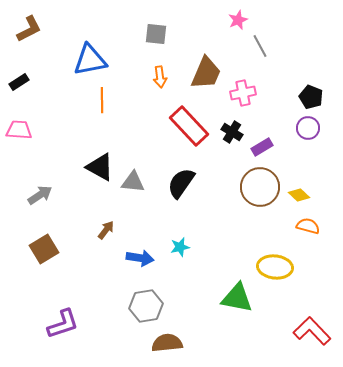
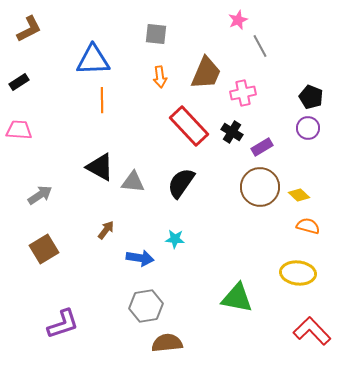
blue triangle: moved 3 px right; rotated 9 degrees clockwise
cyan star: moved 5 px left, 8 px up; rotated 18 degrees clockwise
yellow ellipse: moved 23 px right, 6 px down
